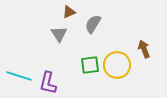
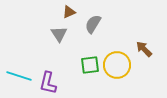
brown arrow: rotated 24 degrees counterclockwise
